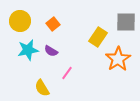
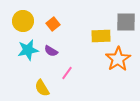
yellow circle: moved 3 px right
yellow rectangle: moved 3 px right, 1 px up; rotated 54 degrees clockwise
